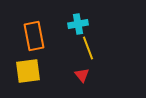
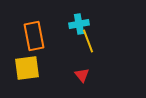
cyan cross: moved 1 px right
yellow line: moved 7 px up
yellow square: moved 1 px left, 3 px up
